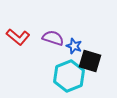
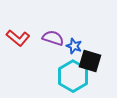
red L-shape: moved 1 px down
cyan hexagon: moved 4 px right; rotated 8 degrees counterclockwise
